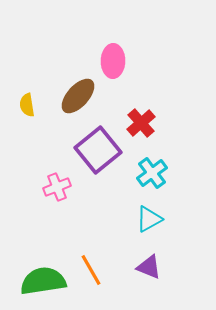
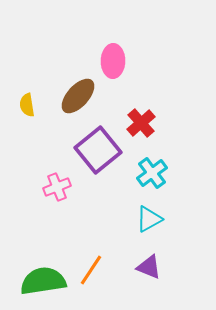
orange line: rotated 64 degrees clockwise
